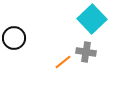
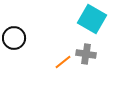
cyan square: rotated 16 degrees counterclockwise
gray cross: moved 2 px down
